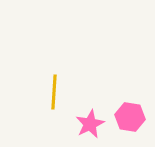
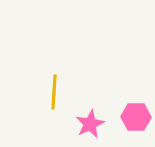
pink hexagon: moved 6 px right; rotated 8 degrees counterclockwise
